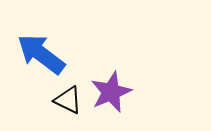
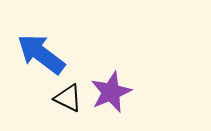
black triangle: moved 2 px up
